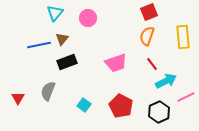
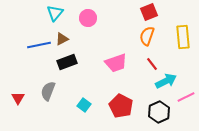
brown triangle: rotated 24 degrees clockwise
